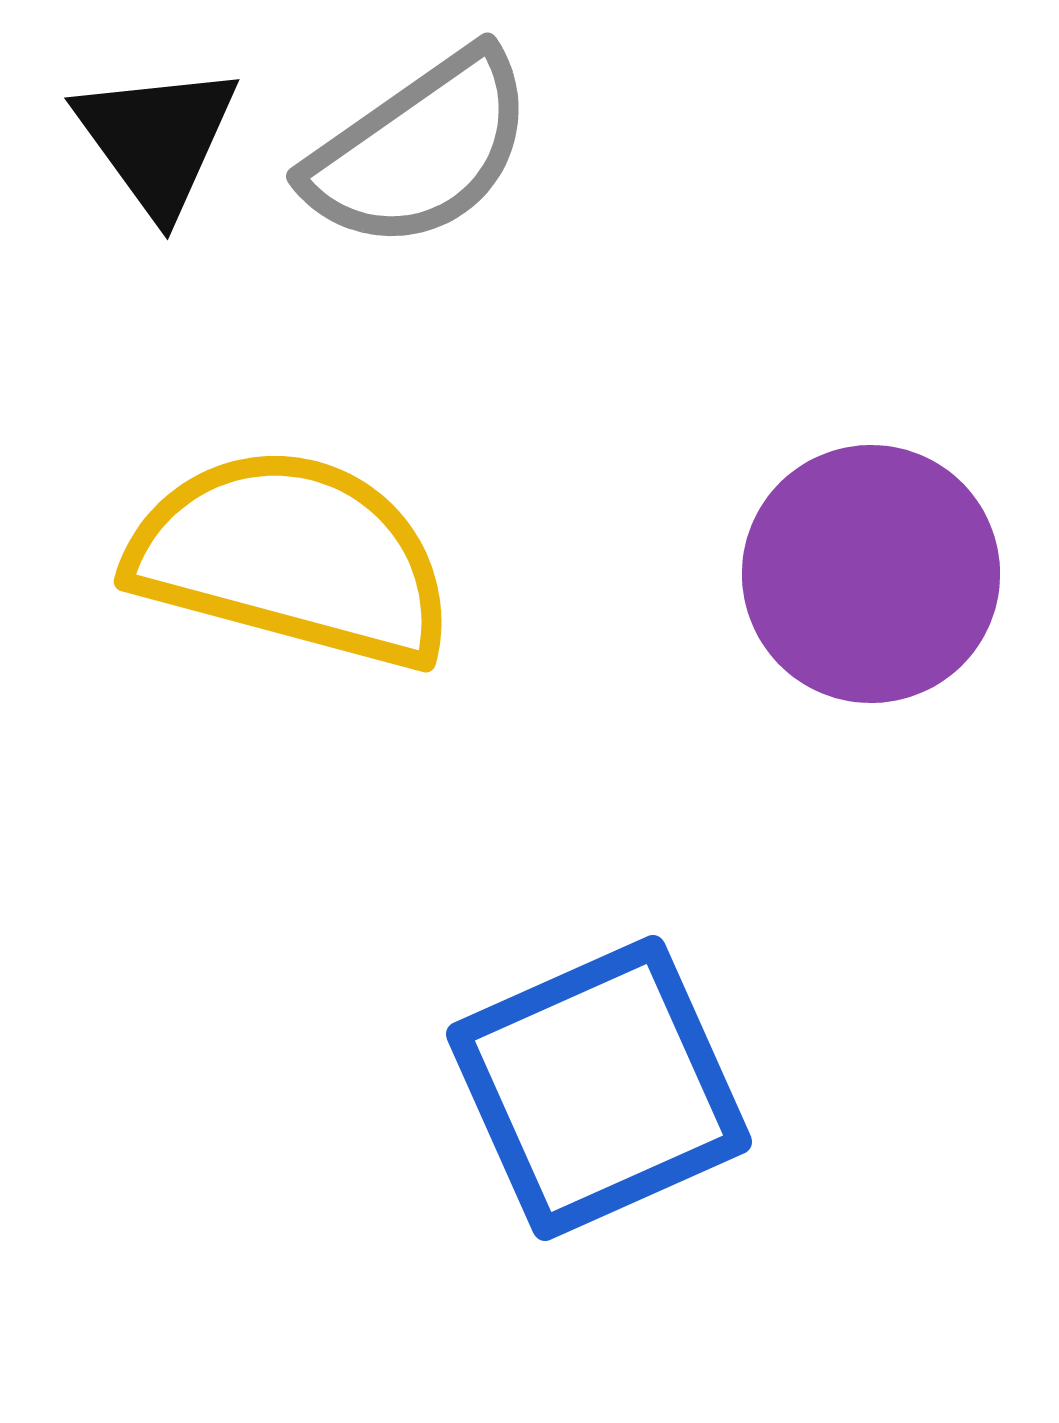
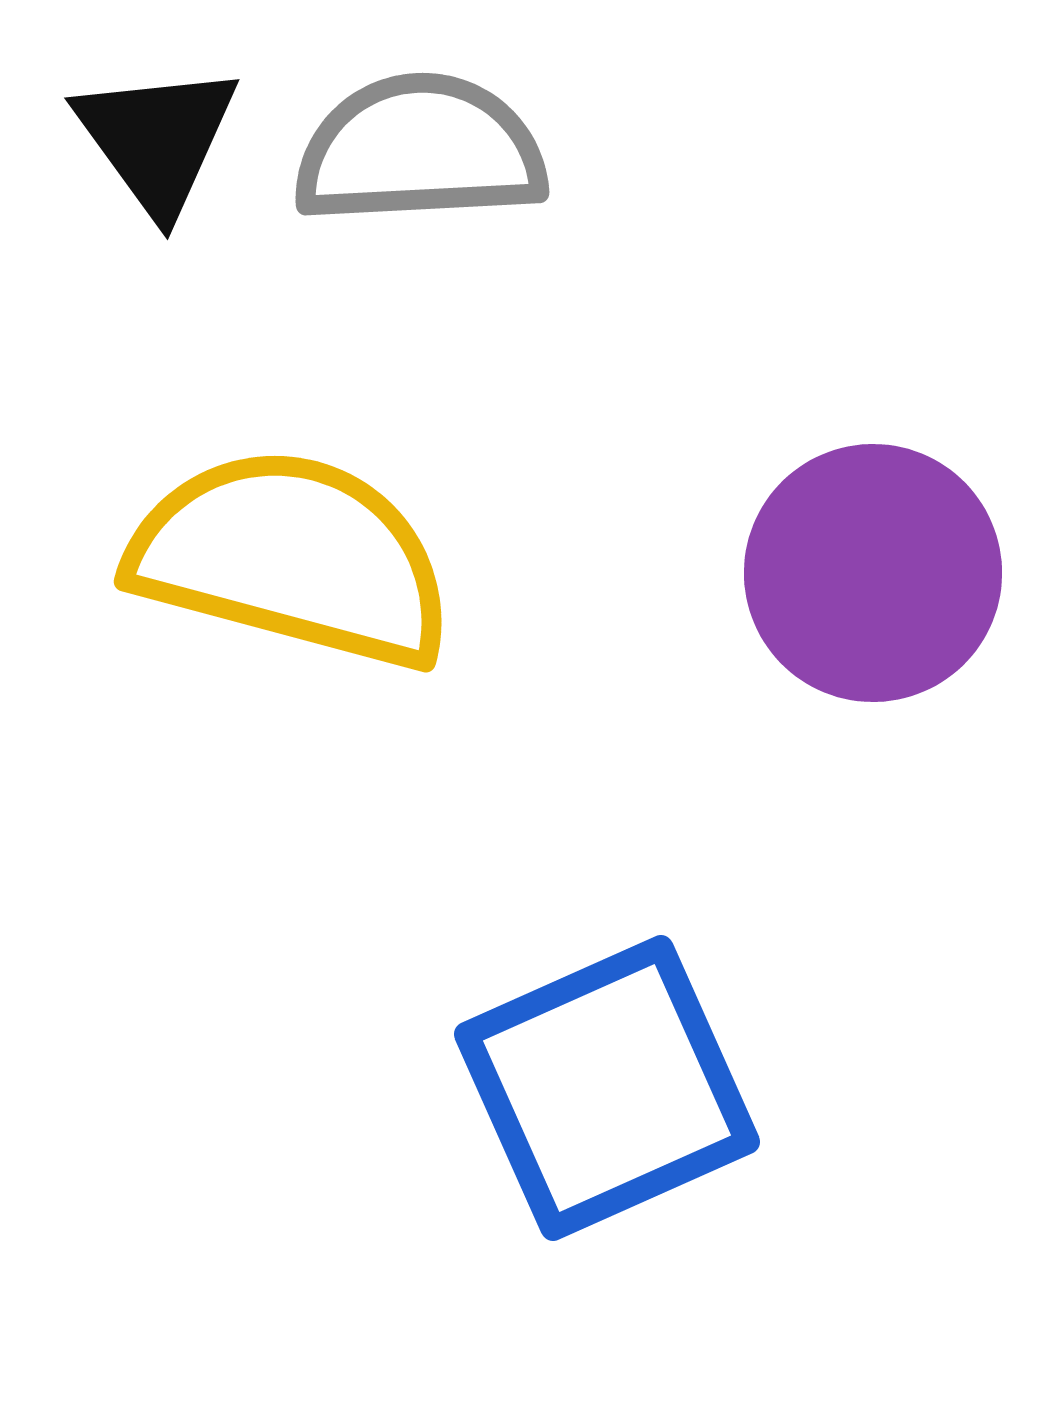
gray semicircle: rotated 148 degrees counterclockwise
purple circle: moved 2 px right, 1 px up
blue square: moved 8 px right
